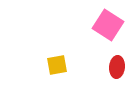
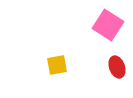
red ellipse: rotated 25 degrees counterclockwise
